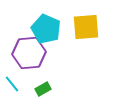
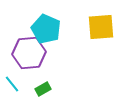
yellow square: moved 15 px right
